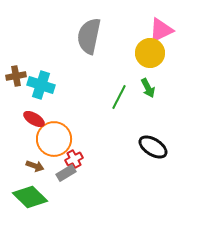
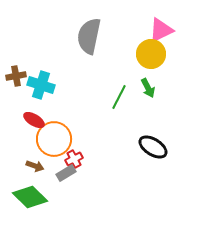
yellow circle: moved 1 px right, 1 px down
red ellipse: moved 1 px down
